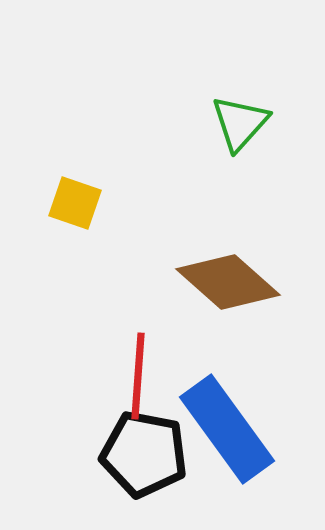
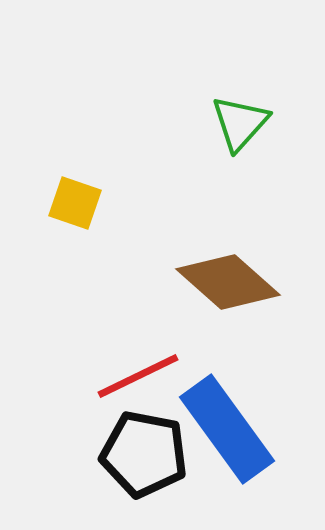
red line: rotated 60 degrees clockwise
